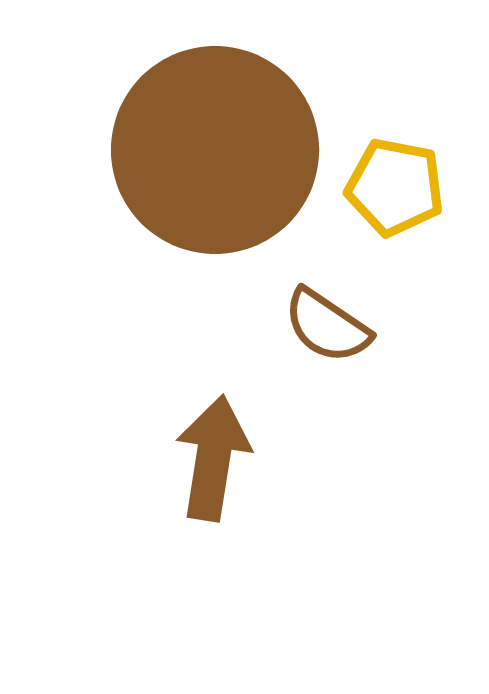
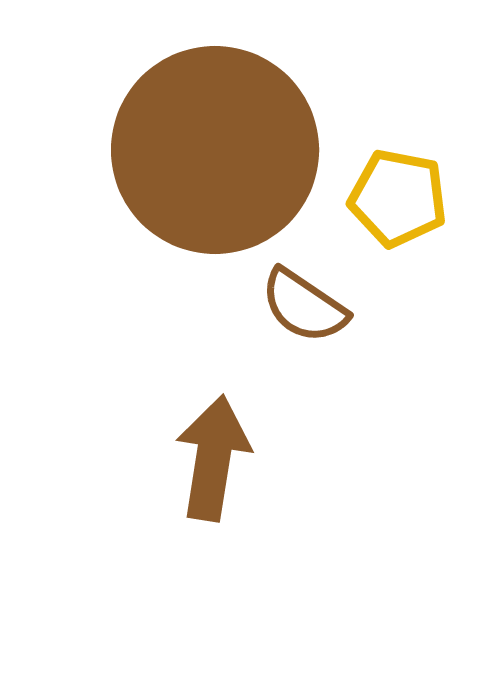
yellow pentagon: moved 3 px right, 11 px down
brown semicircle: moved 23 px left, 20 px up
